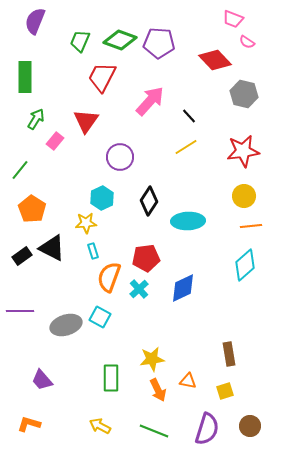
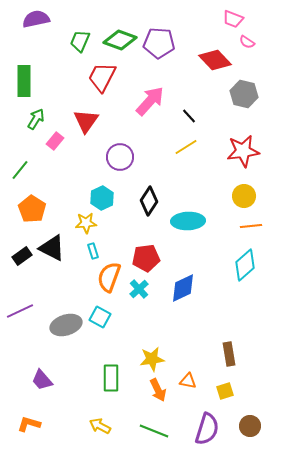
purple semicircle at (35, 21): moved 1 px right, 2 px up; rotated 56 degrees clockwise
green rectangle at (25, 77): moved 1 px left, 4 px down
purple line at (20, 311): rotated 24 degrees counterclockwise
